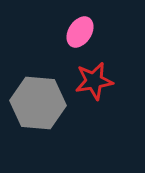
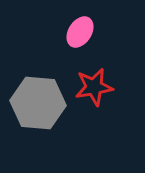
red star: moved 6 px down
